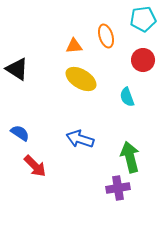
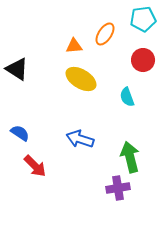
orange ellipse: moved 1 px left, 2 px up; rotated 50 degrees clockwise
